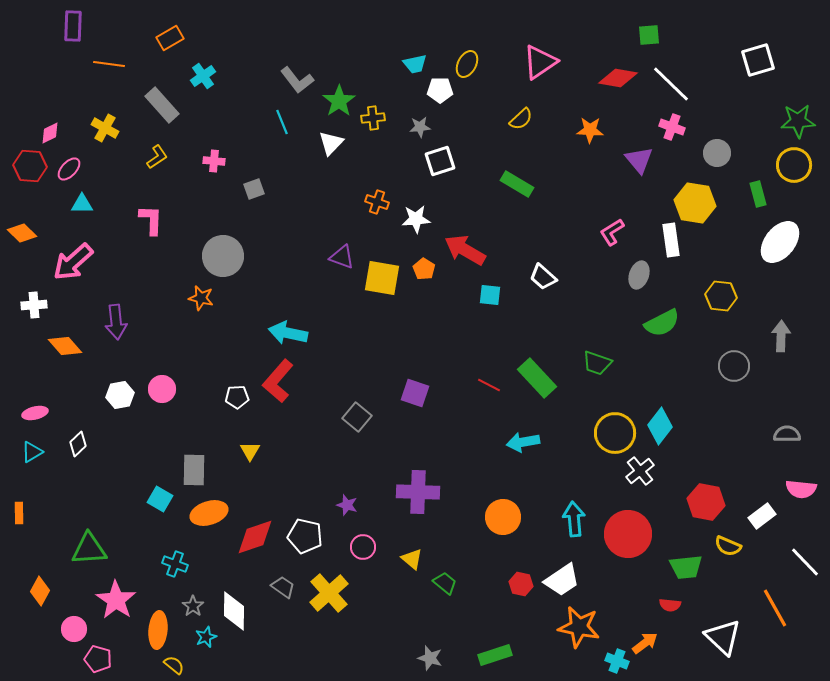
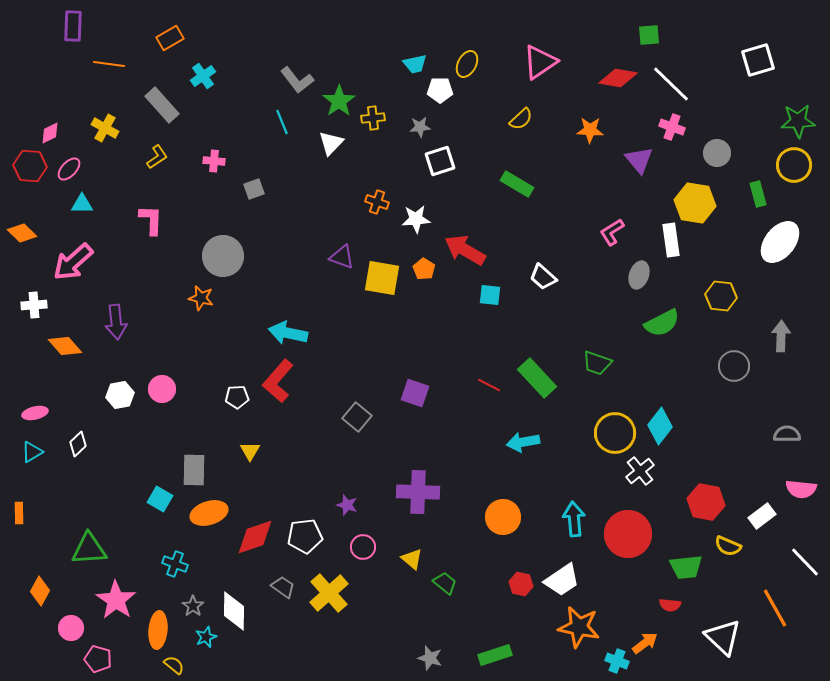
white pentagon at (305, 536): rotated 20 degrees counterclockwise
pink circle at (74, 629): moved 3 px left, 1 px up
